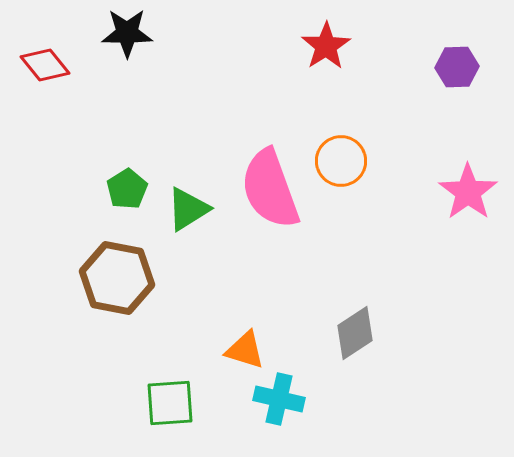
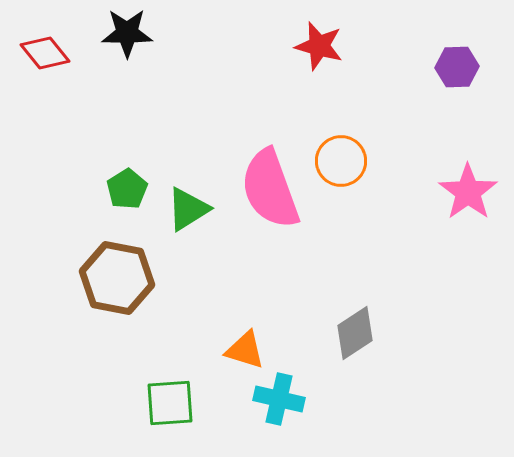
red star: moved 7 px left; rotated 24 degrees counterclockwise
red diamond: moved 12 px up
